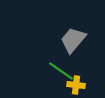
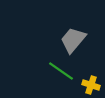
yellow cross: moved 15 px right; rotated 12 degrees clockwise
